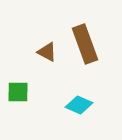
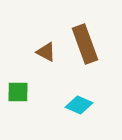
brown triangle: moved 1 px left
